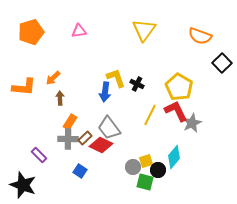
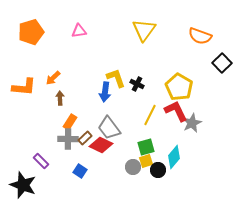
purple rectangle: moved 2 px right, 6 px down
green square: moved 1 px right, 35 px up; rotated 30 degrees counterclockwise
